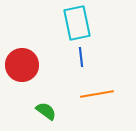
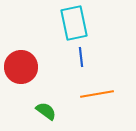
cyan rectangle: moved 3 px left
red circle: moved 1 px left, 2 px down
